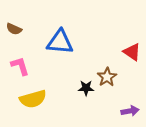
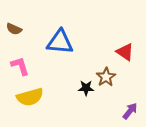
red triangle: moved 7 px left
brown star: moved 1 px left
yellow semicircle: moved 3 px left, 2 px up
purple arrow: rotated 42 degrees counterclockwise
